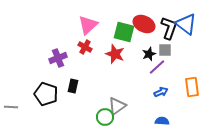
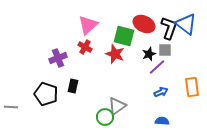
green square: moved 4 px down
